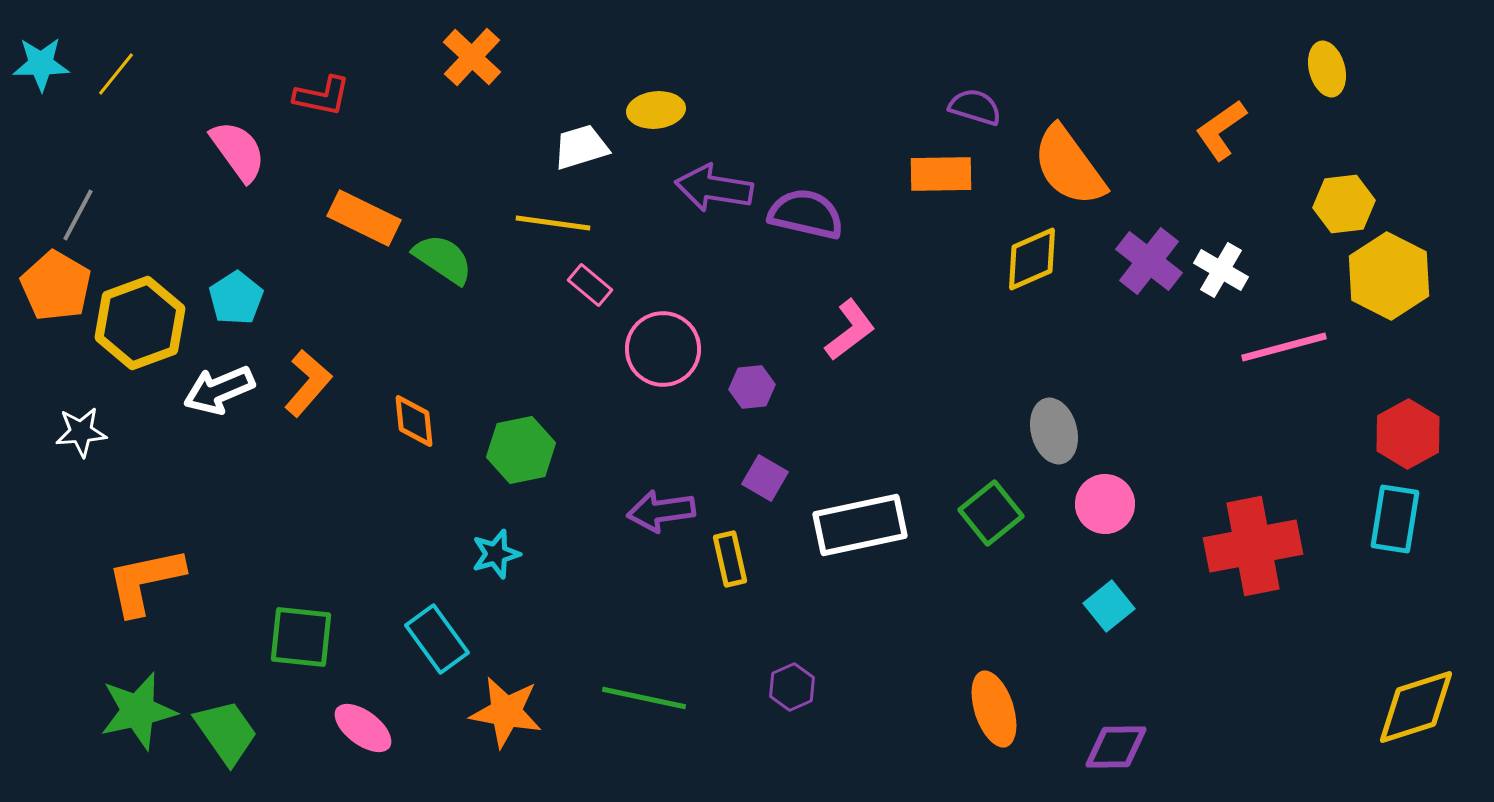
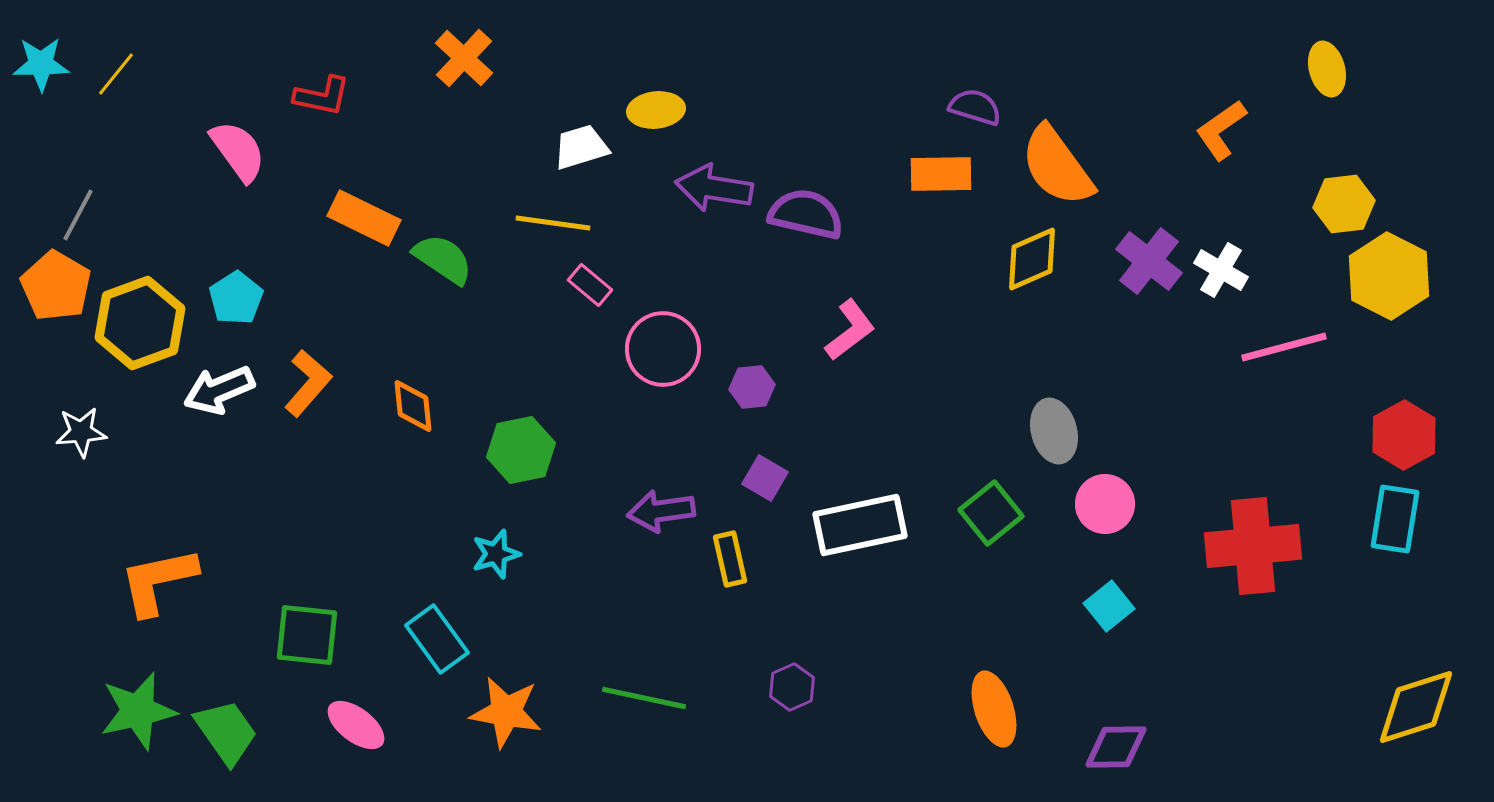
orange cross at (472, 57): moved 8 px left, 1 px down
orange semicircle at (1069, 166): moved 12 px left
orange diamond at (414, 421): moved 1 px left, 15 px up
red hexagon at (1408, 434): moved 4 px left, 1 px down
red cross at (1253, 546): rotated 6 degrees clockwise
orange L-shape at (145, 581): moved 13 px right
green square at (301, 637): moved 6 px right, 2 px up
pink ellipse at (363, 728): moved 7 px left, 3 px up
